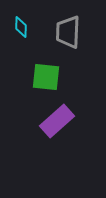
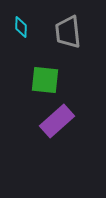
gray trapezoid: rotated 8 degrees counterclockwise
green square: moved 1 px left, 3 px down
